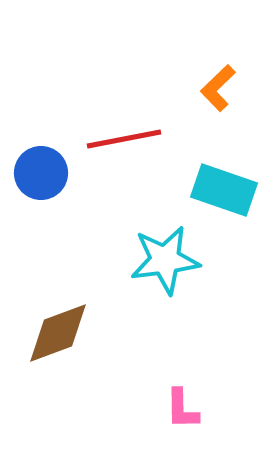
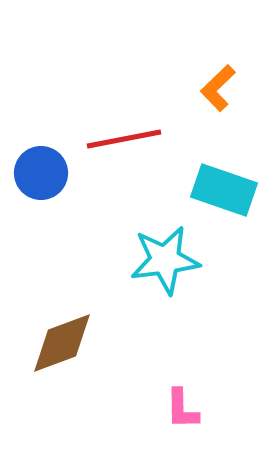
brown diamond: moved 4 px right, 10 px down
